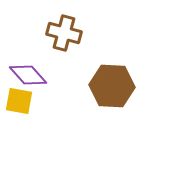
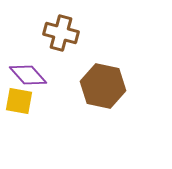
brown cross: moved 3 px left
brown hexagon: moved 9 px left; rotated 9 degrees clockwise
